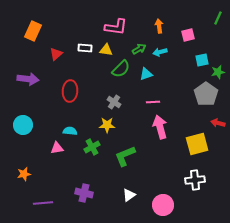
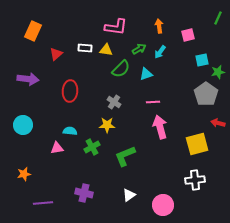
cyan arrow: rotated 40 degrees counterclockwise
